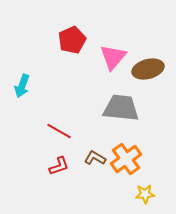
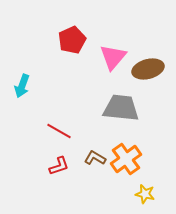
yellow star: rotated 18 degrees clockwise
